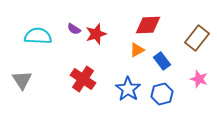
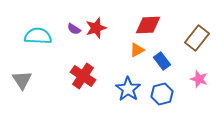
red star: moved 6 px up
red cross: moved 3 px up
